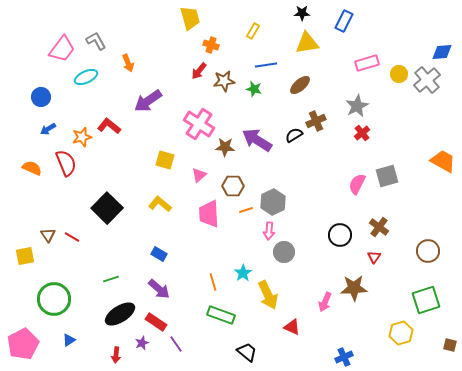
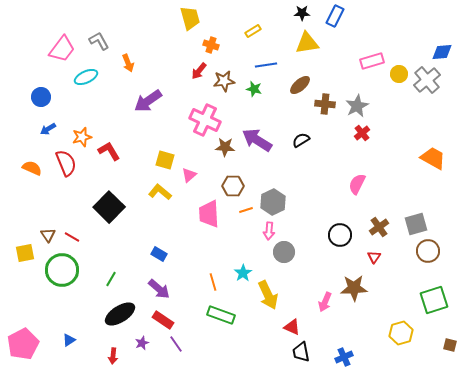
blue rectangle at (344, 21): moved 9 px left, 5 px up
yellow rectangle at (253, 31): rotated 28 degrees clockwise
gray L-shape at (96, 41): moved 3 px right
pink rectangle at (367, 63): moved 5 px right, 2 px up
brown cross at (316, 121): moved 9 px right, 17 px up; rotated 30 degrees clockwise
pink cross at (199, 124): moved 6 px right, 4 px up; rotated 8 degrees counterclockwise
red L-shape at (109, 126): moved 25 px down; rotated 20 degrees clockwise
black semicircle at (294, 135): moved 7 px right, 5 px down
orange trapezoid at (443, 161): moved 10 px left, 3 px up
pink triangle at (199, 175): moved 10 px left
gray square at (387, 176): moved 29 px right, 48 px down
yellow L-shape at (160, 204): moved 12 px up
black square at (107, 208): moved 2 px right, 1 px up
brown cross at (379, 227): rotated 18 degrees clockwise
yellow square at (25, 256): moved 3 px up
green line at (111, 279): rotated 42 degrees counterclockwise
green circle at (54, 299): moved 8 px right, 29 px up
green square at (426, 300): moved 8 px right
red rectangle at (156, 322): moved 7 px right, 2 px up
black trapezoid at (247, 352): moved 54 px right; rotated 140 degrees counterclockwise
red arrow at (116, 355): moved 3 px left, 1 px down
